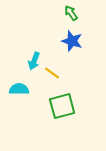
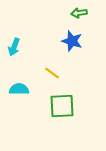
green arrow: moved 8 px right; rotated 63 degrees counterclockwise
cyan arrow: moved 20 px left, 14 px up
green square: rotated 12 degrees clockwise
